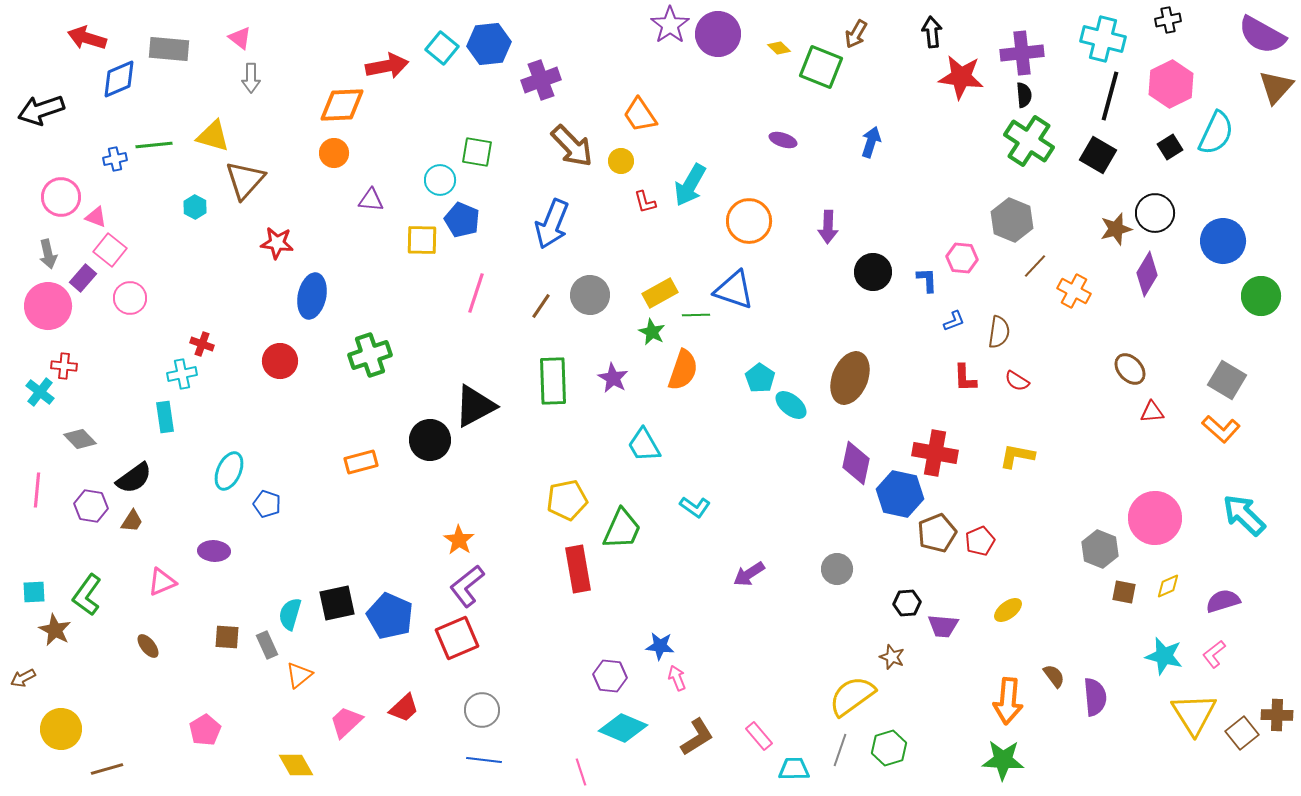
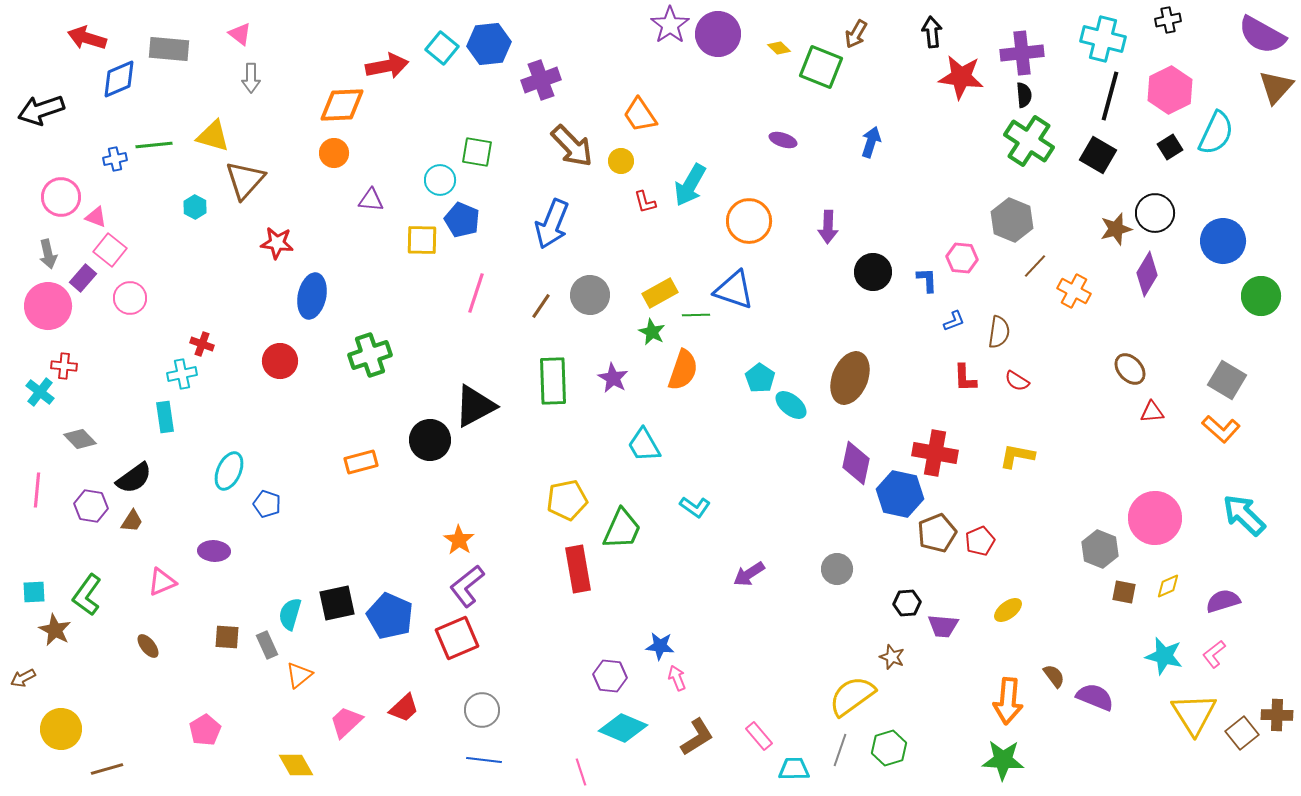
pink triangle at (240, 38): moved 4 px up
pink hexagon at (1171, 84): moved 1 px left, 6 px down
purple semicircle at (1095, 697): rotated 63 degrees counterclockwise
